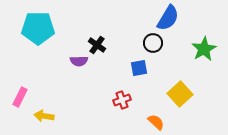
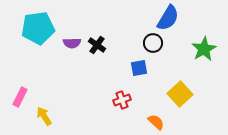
cyan pentagon: rotated 8 degrees counterclockwise
purple semicircle: moved 7 px left, 18 px up
yellow arrow: rotated 48 degrees clockwise
